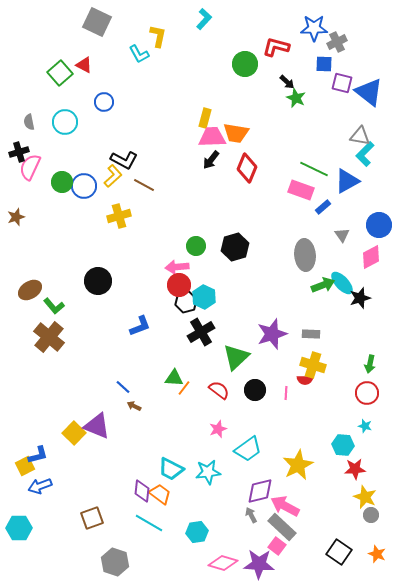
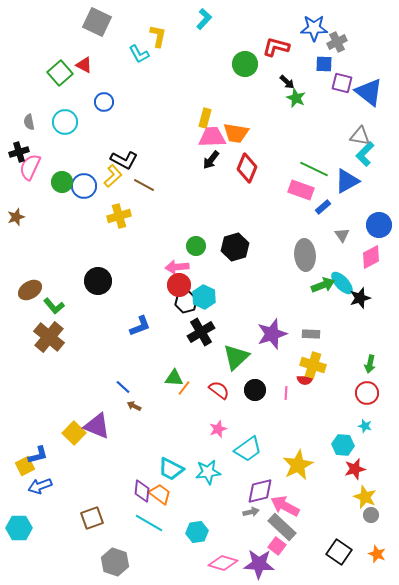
red star at (355, 469): rotated 10 degrees counterclockwise
gray arrow at (251, 515): moved 3 px up; rotated 105 degrees clockwise
